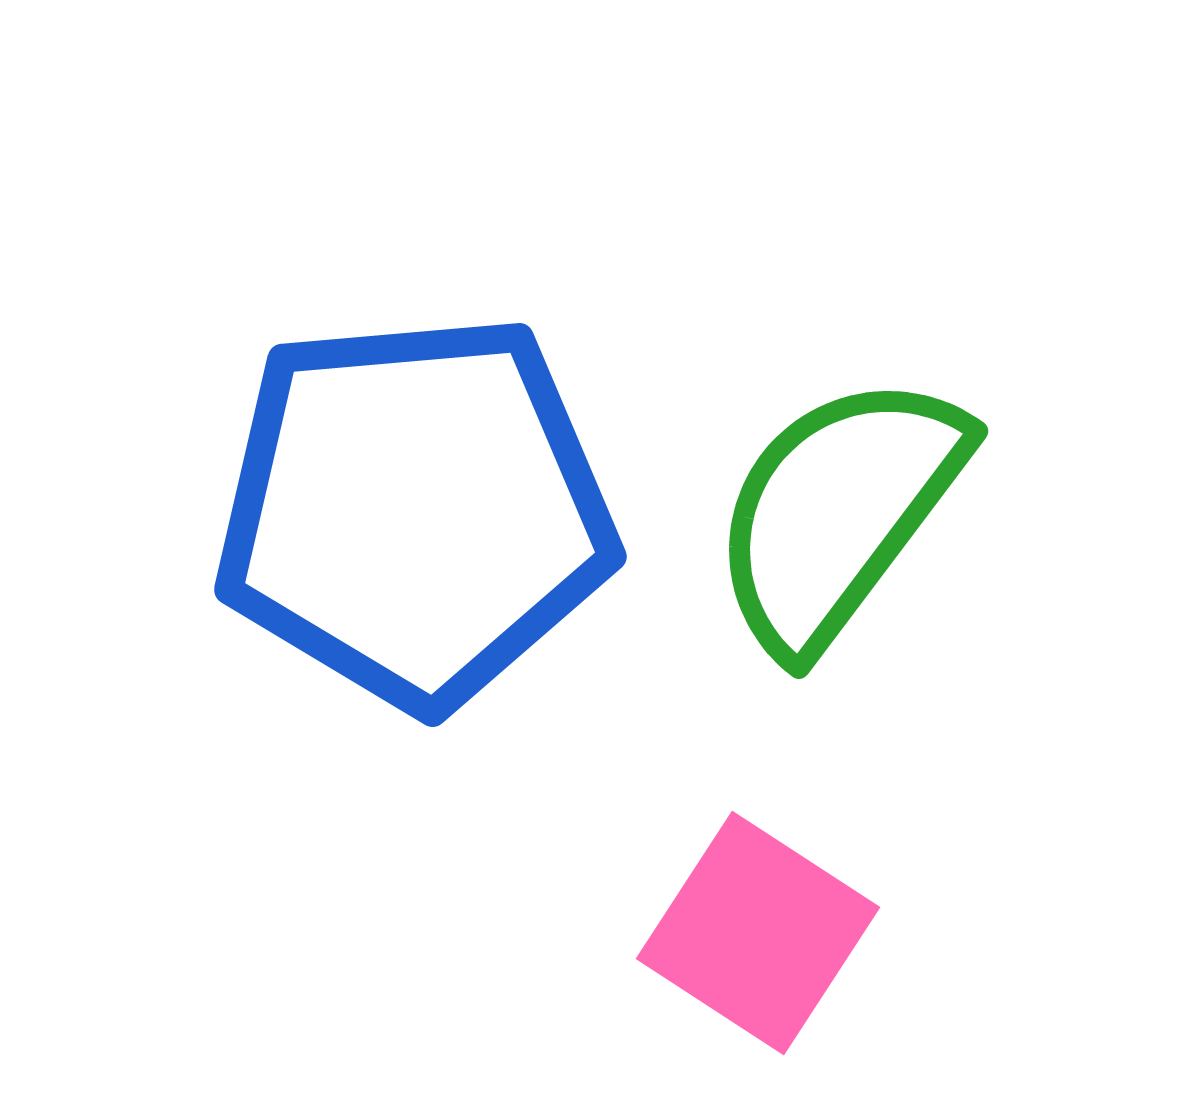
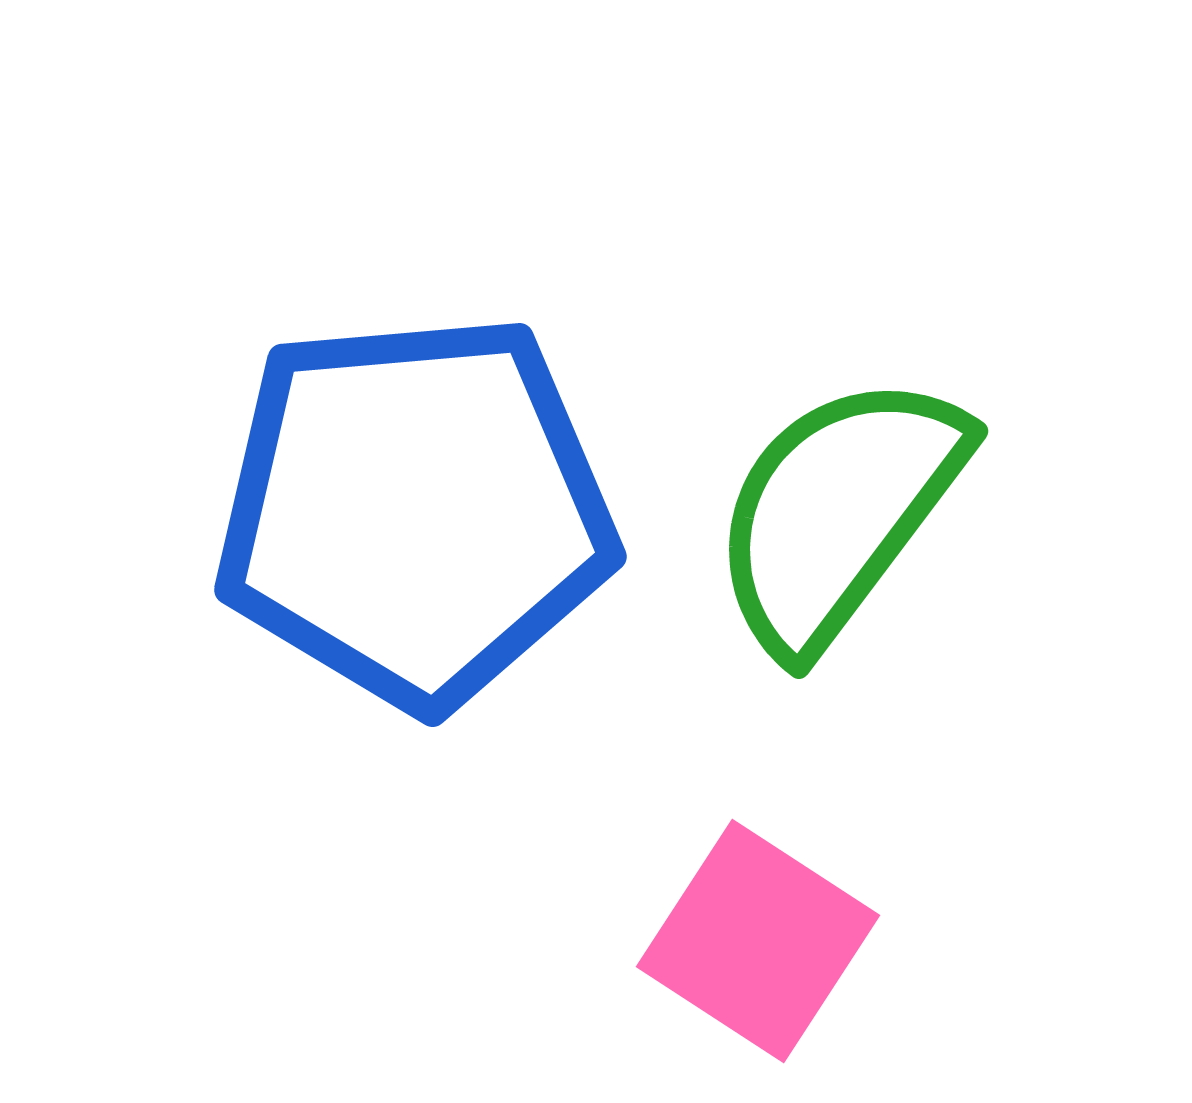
pink square: moved 8 px down
